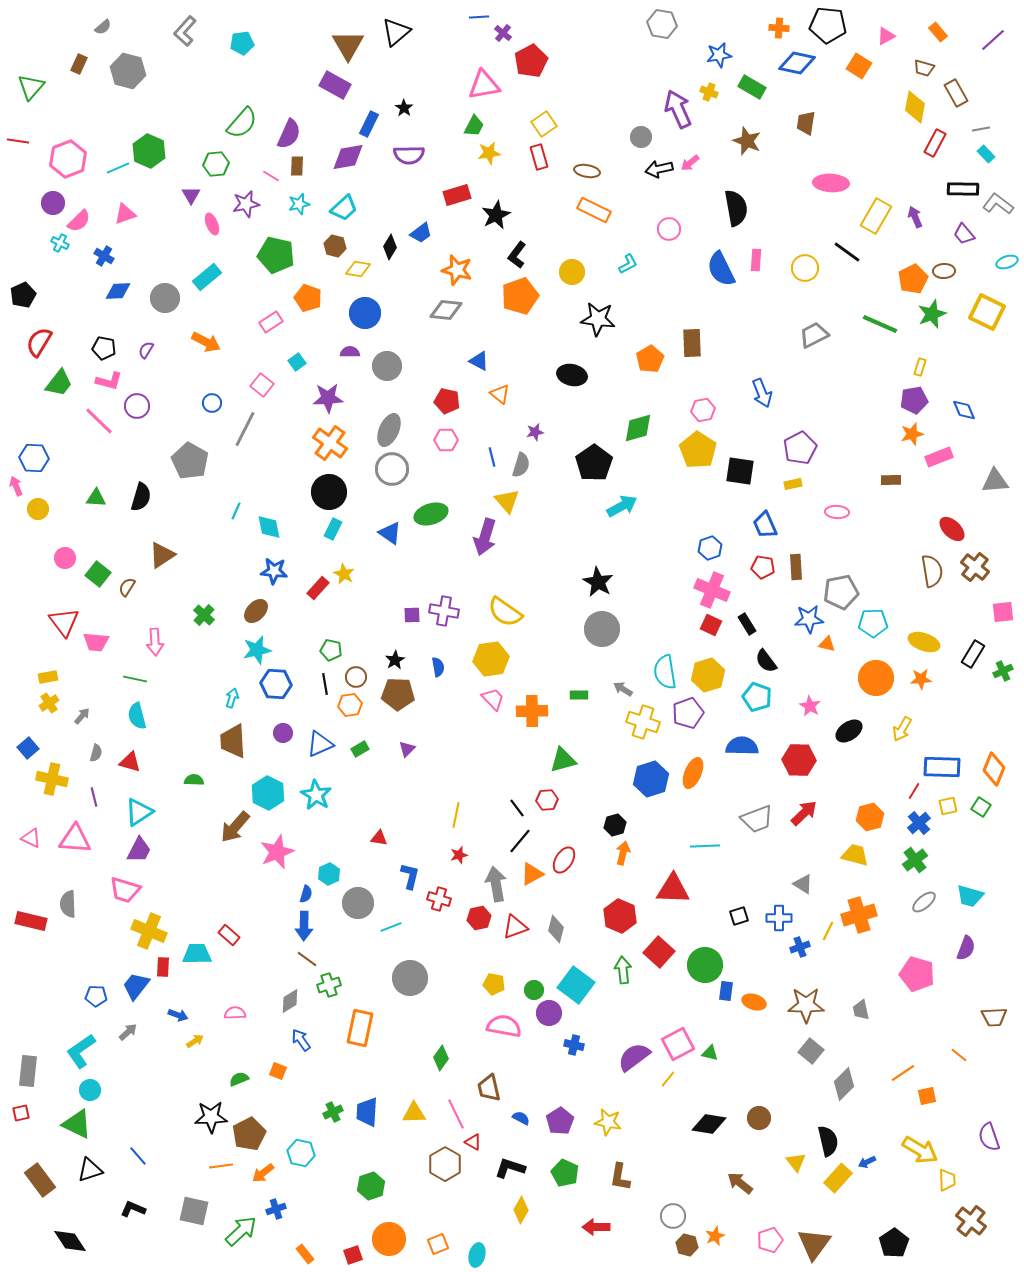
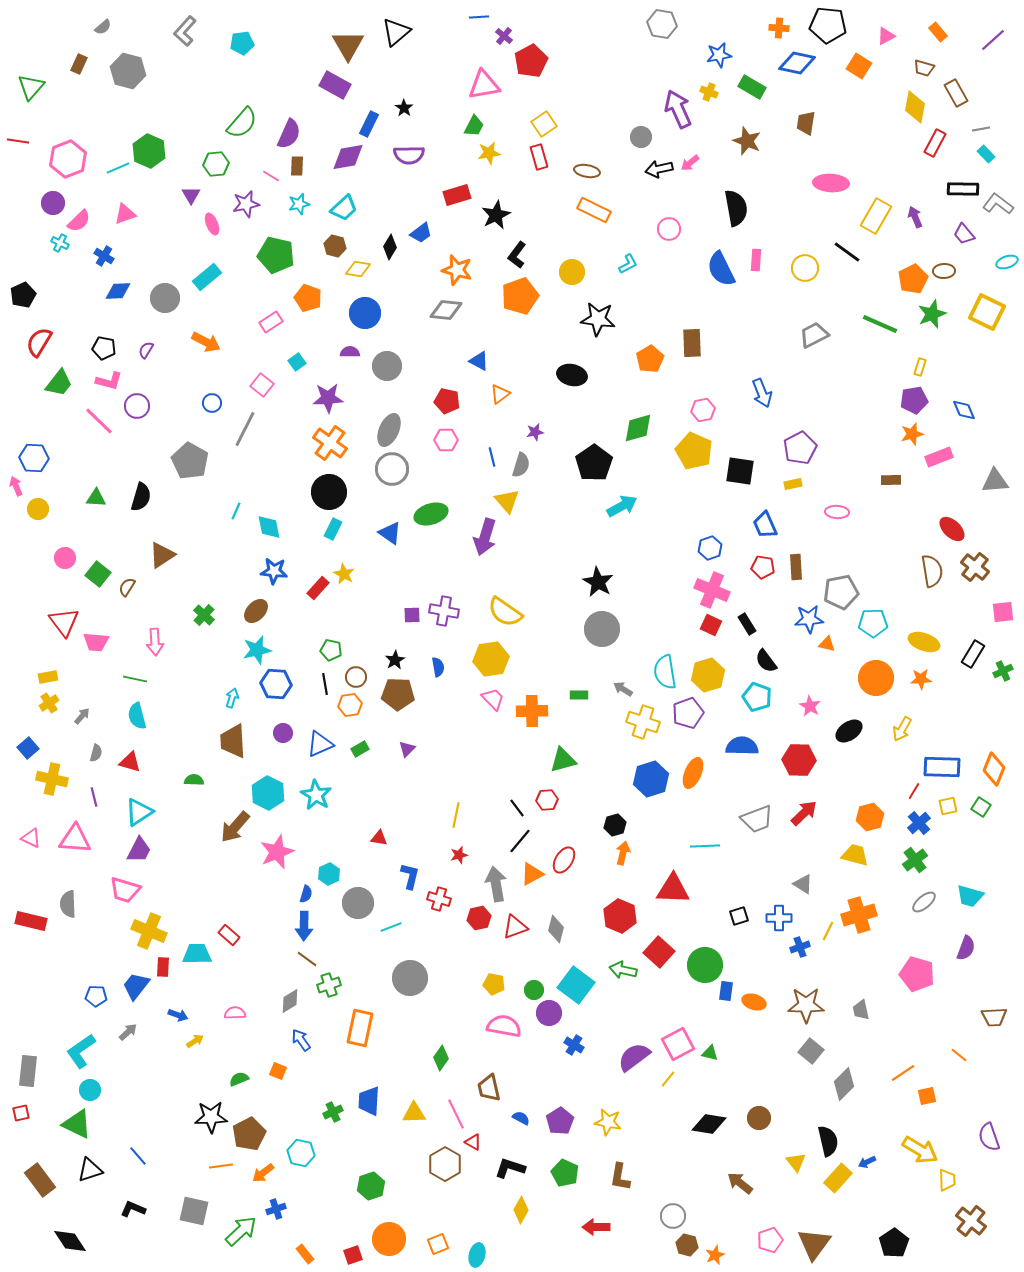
purple cross at (503, 33): moved 1 px right, 3 px down
orange triangle at (500, 394): rotated 45 degrees clockwise
yellow pentagon at (698, 450): moved 4 px left, 1 px down; rotated 9 degrees counterclockwise
green arrow at (623, 970): rotated 72 degrees counterclockwise
blue cross at (574, 1045): rotated 18 degrees clockwise
blue trapezoid at (367, 1112): moved 2 px right, 11 px up
orange star at (715, 1236): moved 19 px down
